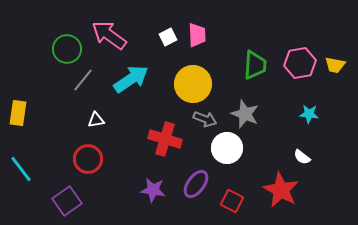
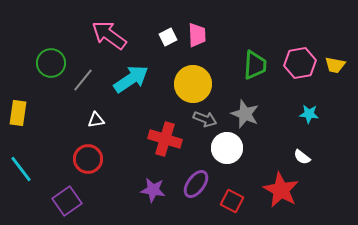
green circle: moved 16 px left, 14 px down
